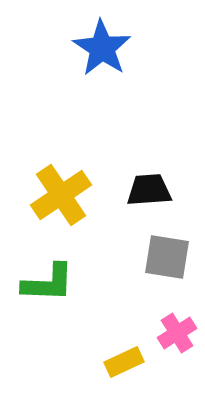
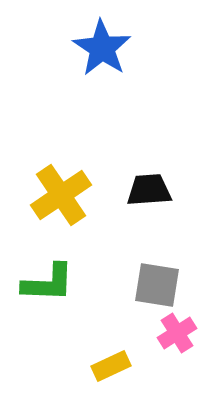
gray square: moved 10 px left, 28 px down
yellow rectangle: moved 13 px left, 4 px down
